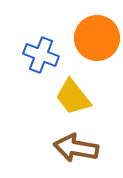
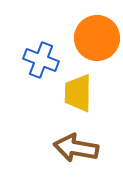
blue cross: moved 5 px down
yellow trapezoid: moved 5 px right, 4 px up; rotated 39 degrees clockwise
